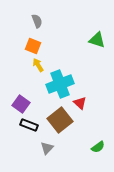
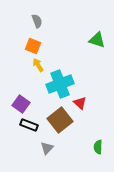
green semicircle: rotated 128 degrees clockwise
